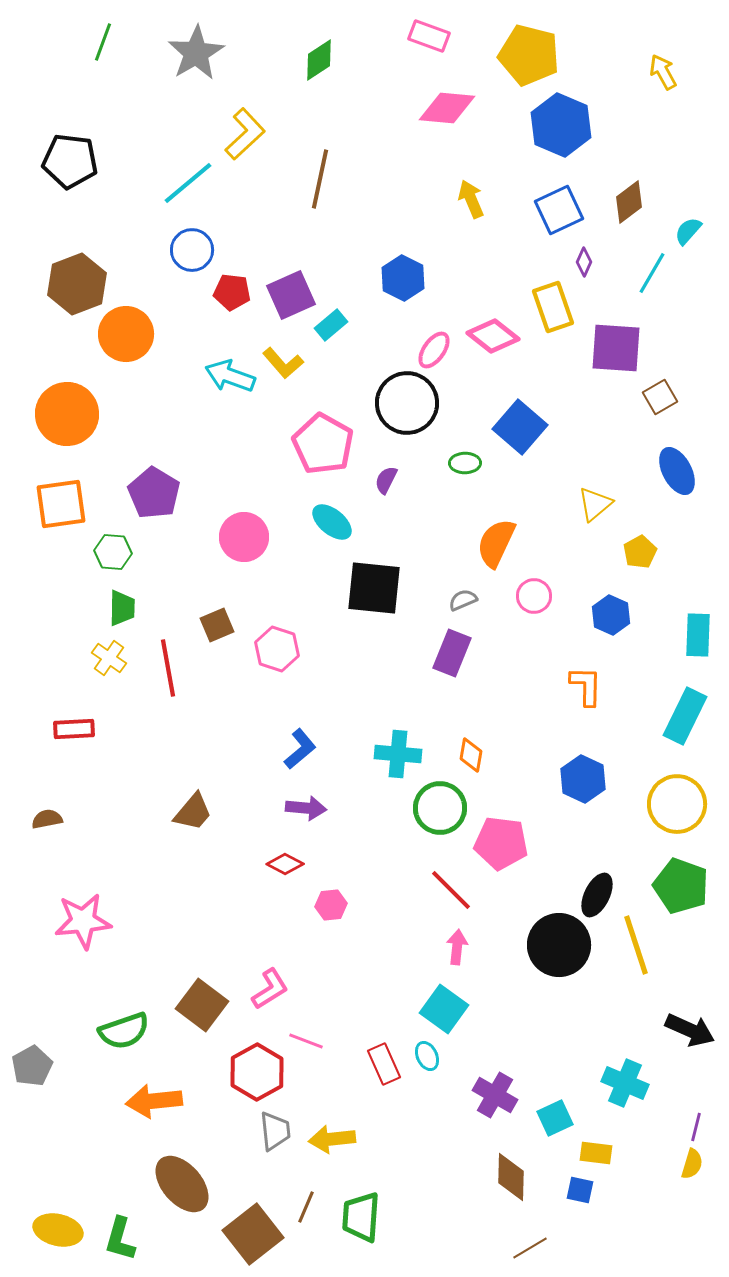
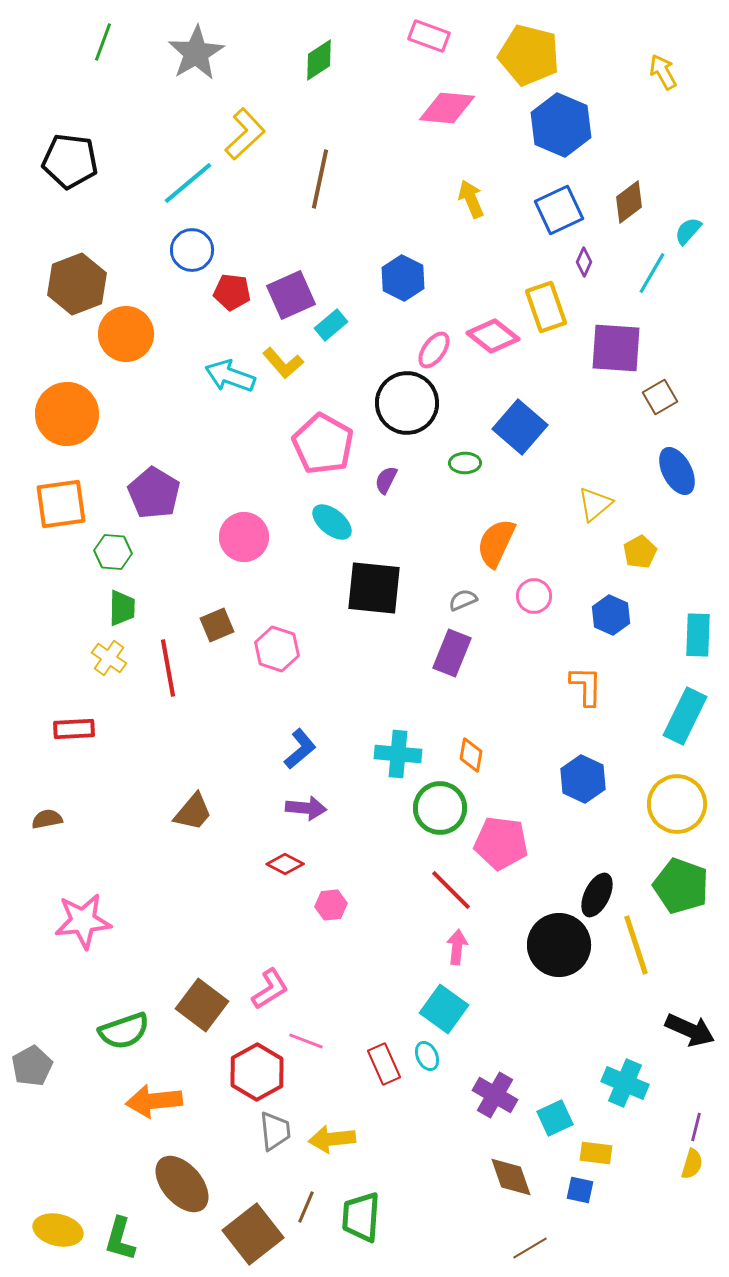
yellow rectangle at (553, 307): moved 7 px left
brown diamond at (511, 1177): rotated 21 degrees counterclockwise
